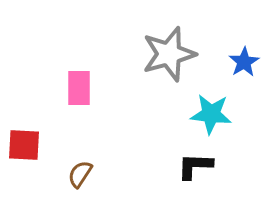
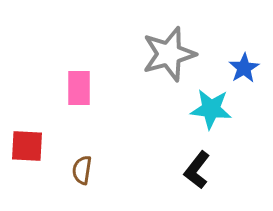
blue star: moved 6 px down
cyan star: moved 5 px up
red square: moved 3 px right, 1 px down
black L-shape: moved 2 px right, 4 px down; rotated 54 degrees counterclockwise
brown semicircle: moved 2 px right, 4 px up; rotated 24 degrees counterclockwise
